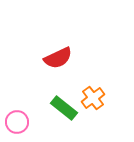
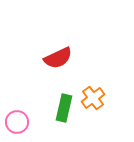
green rectangle: rotated 64 degrees clockwise
